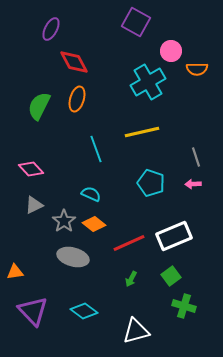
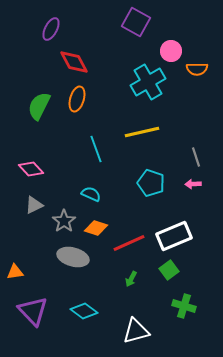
orange diamond: moved 2 px right, 4 px down; rotated 20 degrees counterclockwise
green square: moved 2 px left, 6 px up
